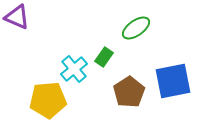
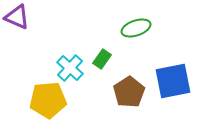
green ellipse: rotated 16 degrees clockwise
green rectangle: moved 2 px left, 2 px down
cyan cross: moved 4 px left, 1 px up; rotated 8 degrees counterclockwise
